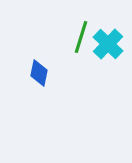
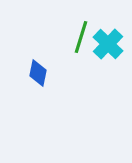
blue diamond: moved 1 px left
